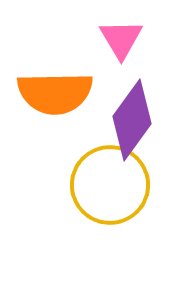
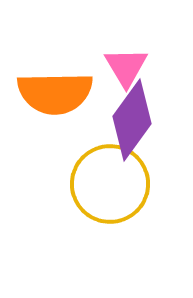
pink triangle: moved 5 px right, 28 px down
yellow circle: moved 1 px up
